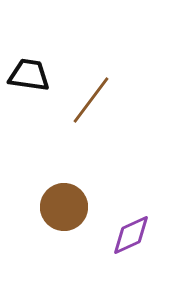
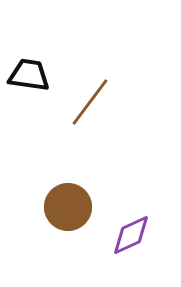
brown line: moved 1 px left, 2 px down
brown circle: moved 4 px right
